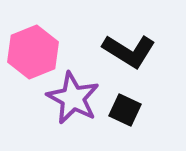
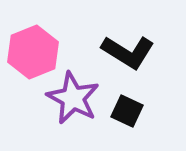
black L-shape: moved 1 px left, 1 px down
black square: moved 2 px right, 1 px down
